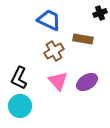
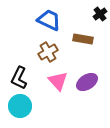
black cross: moved 1 px down; rotated 16 degrees counterclockwise
brown cross: moved 6 px left, 1 px down
